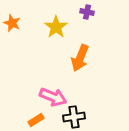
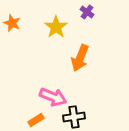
purple cross: rotated 24 degrees clockwise
